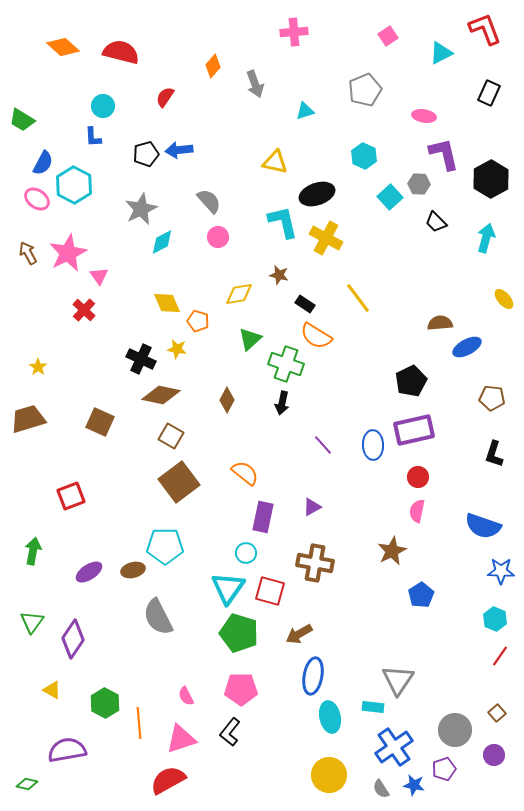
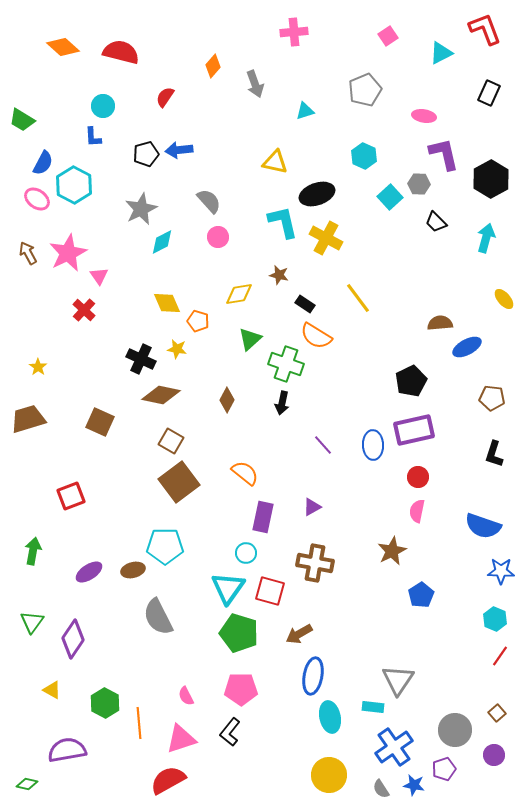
brown square at (171, 436): moved 5 px down
